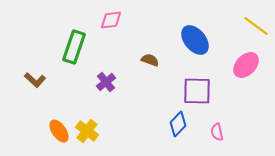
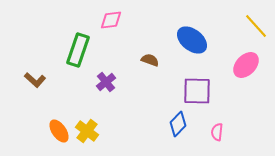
yellow line: rotated 12 degrees clockwise
blue ellipse: moved 3 px left; rotated 12 degrees counterclockwise
green rectangle: moved 4 px right, 3 px down
pink semicircle: rotated 18 degrees clockwise
